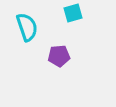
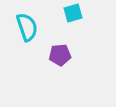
purple pentagon: moved 1 px right, 1 px up
